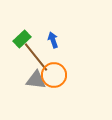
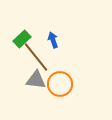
orange circle: moved 6 px right, 9 px down
